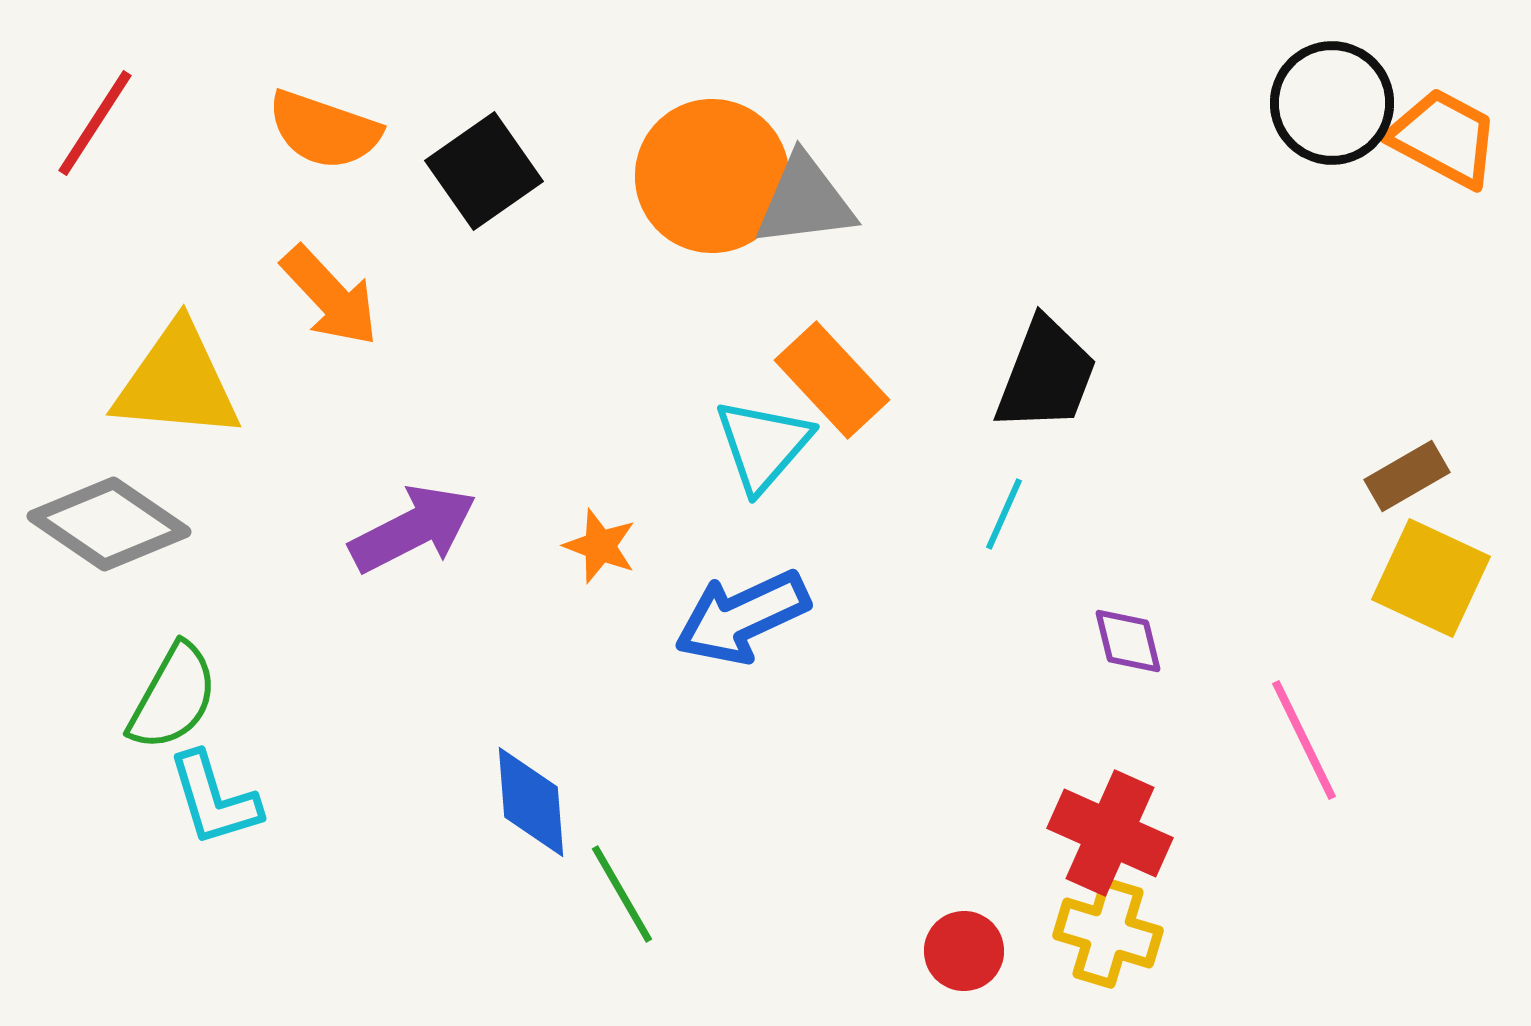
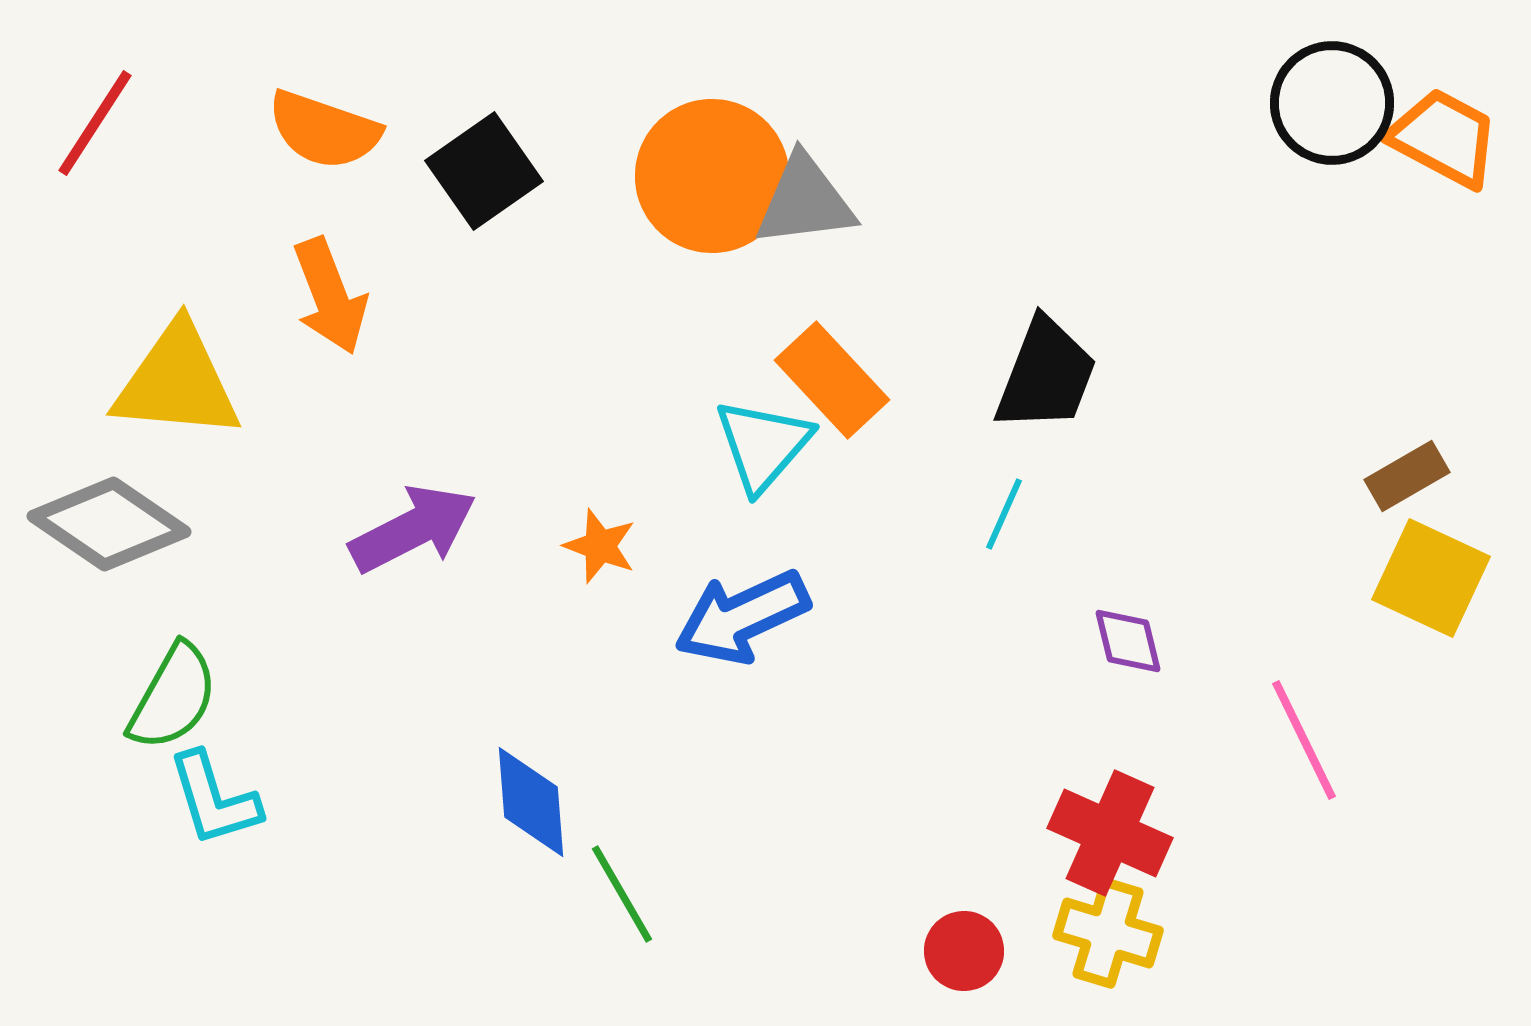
orange arrow: rotated 22 degrees clockwise
